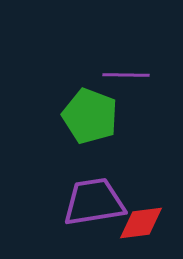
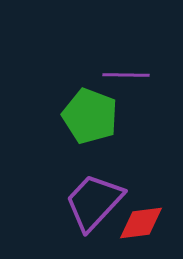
purple trapezoid: rotated 38 degrees counterclockwise
